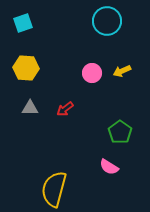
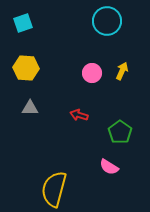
yellow arrow: rotated 138 degrees clockwise
red arrow: moved 14 px right, 6 px down; rotated 54 degrees clockwise
